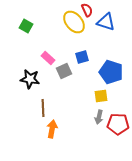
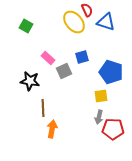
black star: moved 2 px down
red pentagon: moved 5 px left, 5 px down
